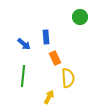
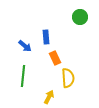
blue arrow: moved 1 px right, 2 px down
